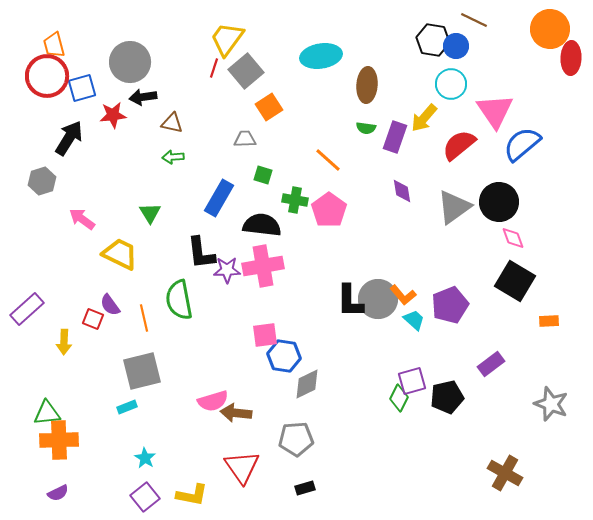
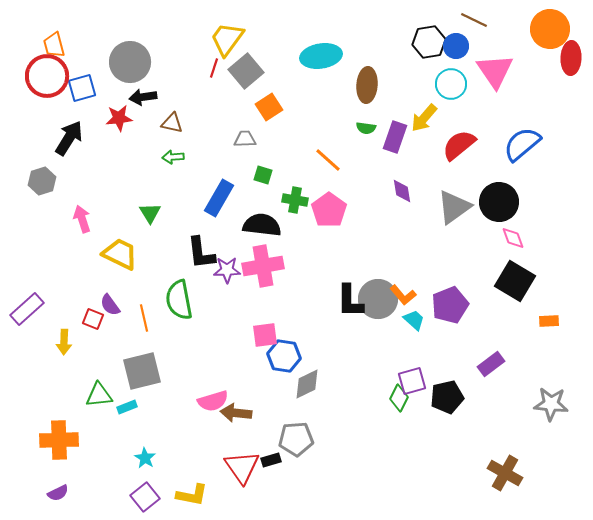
black hexagon at (433, 40): moved 4 px left, 2 px down; rotated 20 degrees counterclockwise
pink triangle at (495, 111): moved 40 px up
red star at (113, 115): moved 6 px right, 3 px down
pink arrow at (82, 219): rotated 36 degrees clockwise
gray star at (551, 404): rotated 16 degrees counterclockwise
green triangle at (47, 413): moved 52 px right, 18 px up
black rectangle at (305, 488): moved 34 px left, 28 px up
